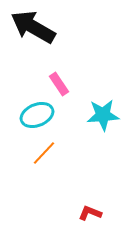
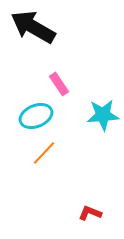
cyan ellipse: moved 1 px left, 1 px down
